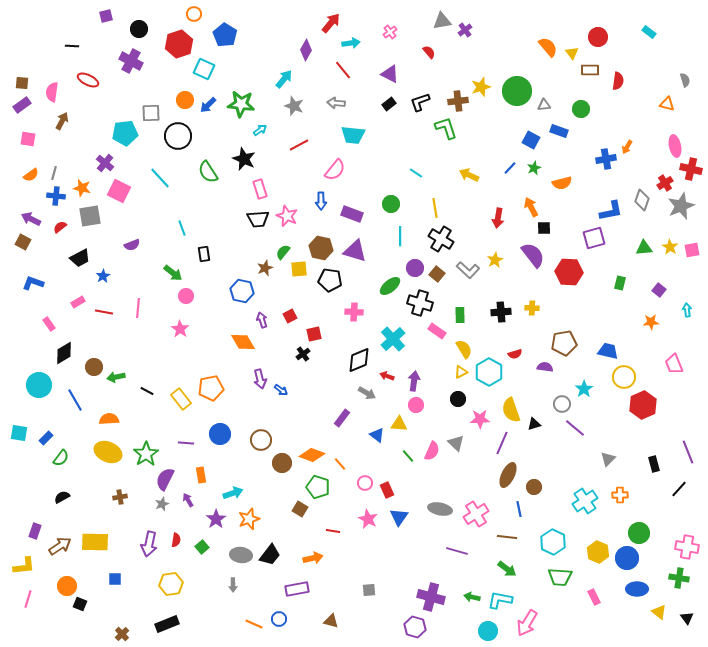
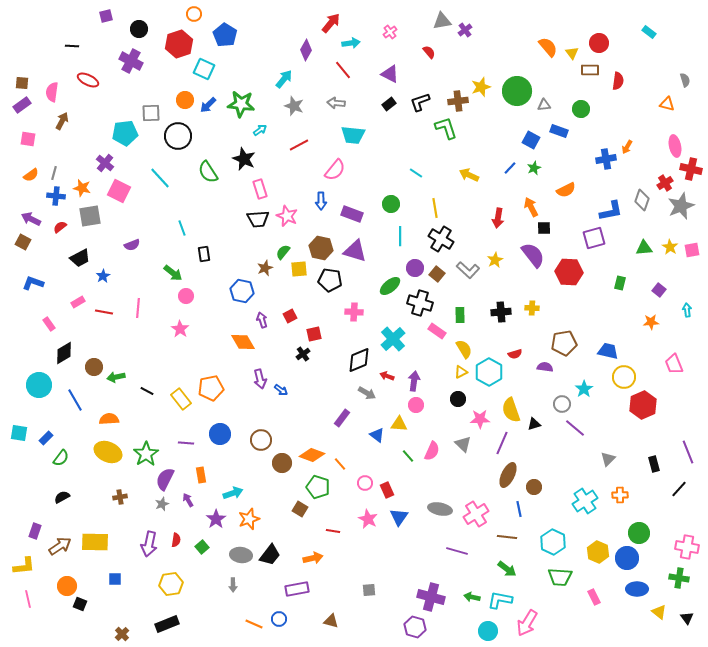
red circle at (598, 37): moved 1 px right, 6 px down
orange semicircle at (562, 183): moved 4 px right, 7 px down; rotated 12 degrees counterclockwise
gray triangle at (456, 443): moved 7 px right, 1 px down
pink line at (28, 599): rotated 30 degrees counterclockwise
